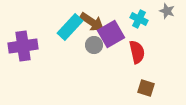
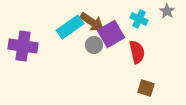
gray star: rotated 14 degrees clockwise
cyan rectangle: rotated 12 degrees clockwise
purple cross: rotated 16 degrees clockwise
